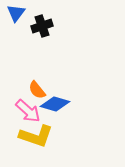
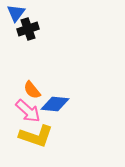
black cross: moved 14 px left, 3 px down
orange semicircle: moved 5 px left
blue diamond: rotated 12 degrees counterclockwise
